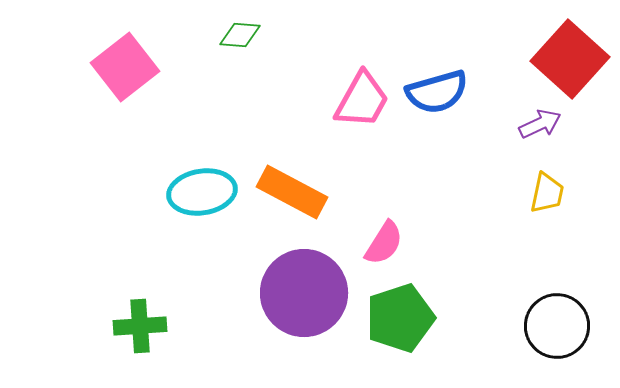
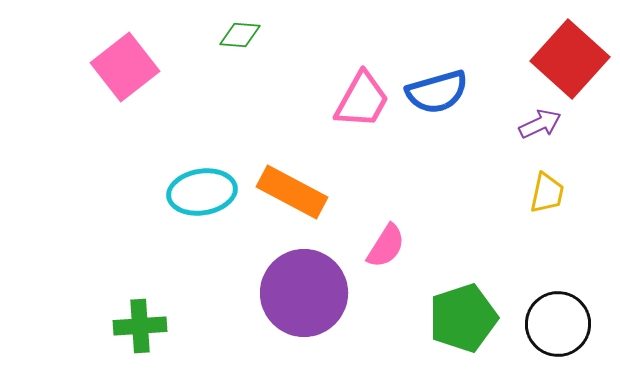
pink semicircle: moved 2 px right, 3 px down
green pentagon: moved 63 px right
black circle: moved 1 px right, 2 px up
